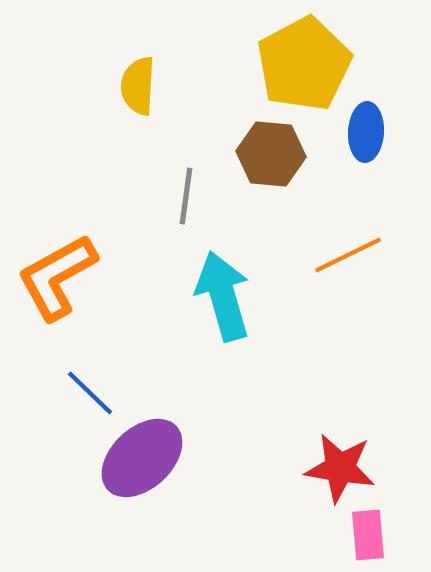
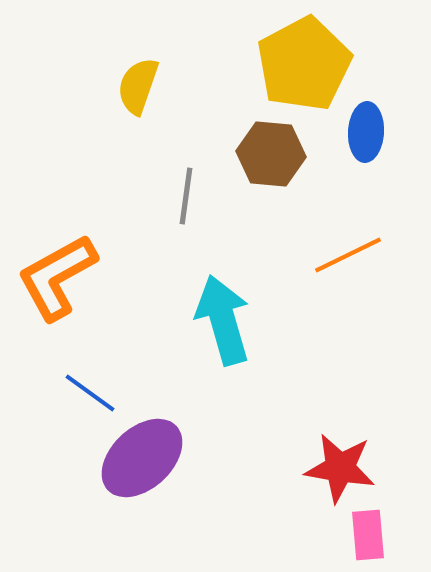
yellow semicircle: rotated 16 degrees clockwise
cyan arrow: moved 24 px down
blue line: rotated 8 degrees counterclockwise
